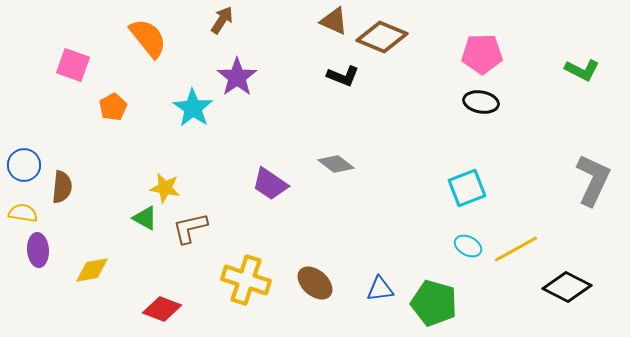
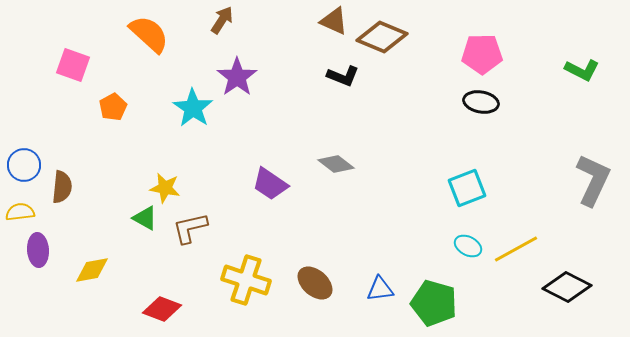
orange semicircle: moved 1 px right, 4 px up; rotated 9 degrees counterclockwise
yellow semicircle: moved 3 px left, 1 px up; rotated 16 degrees counterclockwise
